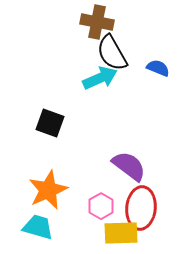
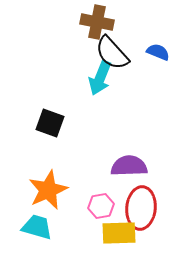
black semicircle: rotated 12 degrees counterclockwise
blue semicircle: moved 16 px up
cyan arrow: rotated 136 degrees clockwise
purple semicircle: rotated 39 degrees counterclockwise
pink hexagon: rotated 20 degrees clockwise
cyan trapezoid: moved 1 px left
yellow rectangle: moved 2 px left
